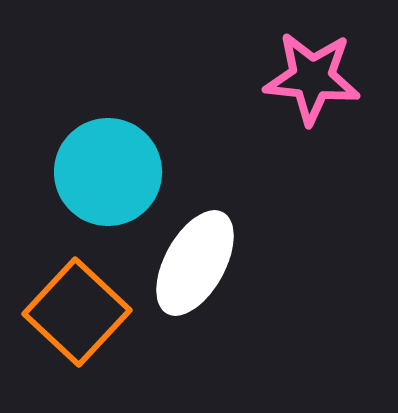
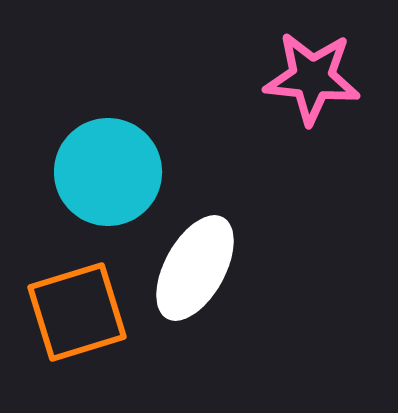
white ellipse: moved 5 px down
orange square: rotated 30 degrees clockwise
